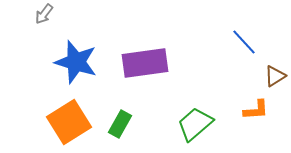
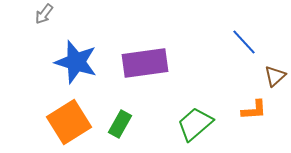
brown triangle: rotated 10 degrees counterclockwise
orange L-shape: moved 2 px left
